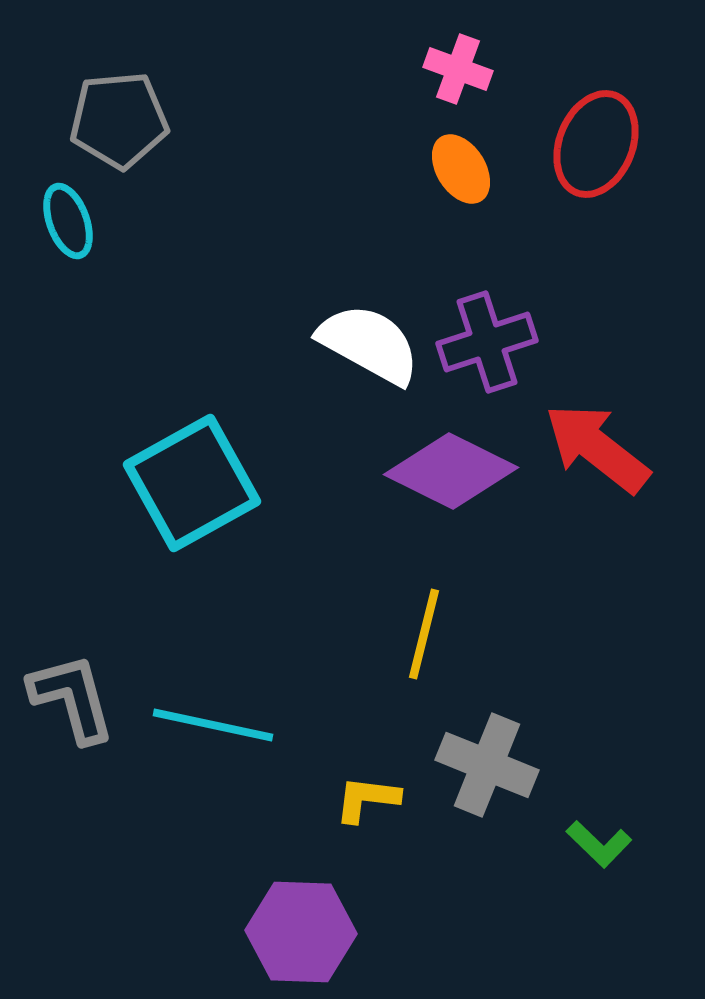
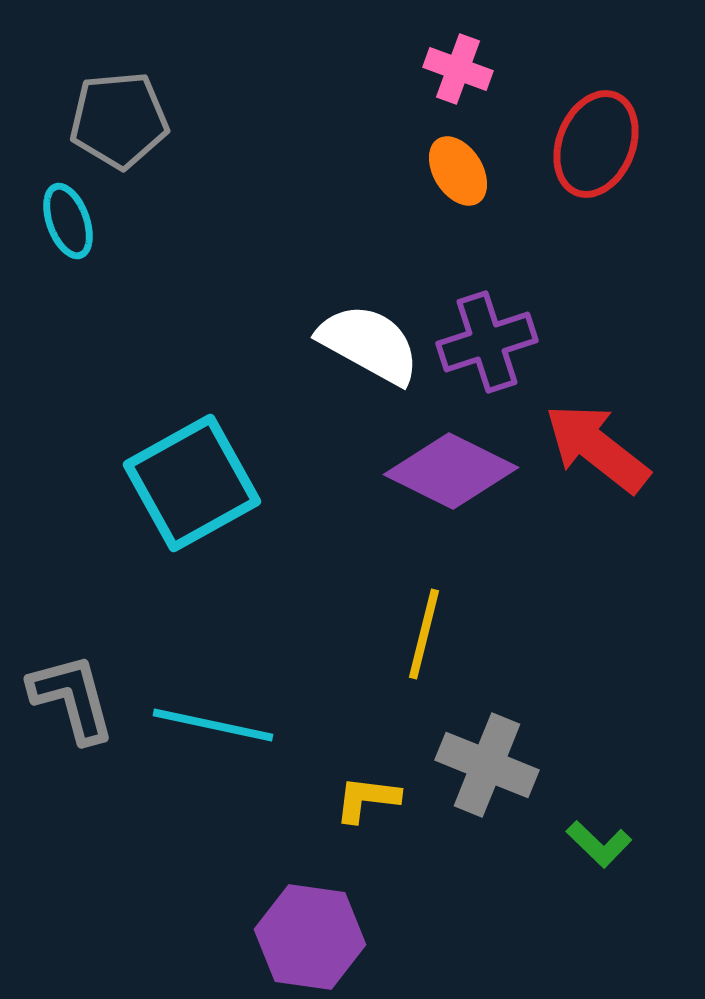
orange ellipse: moved 3 px left, 2 px down
purple hexagon: moved 9 px right, 5 px down; rotated 6 degrees clockwise
